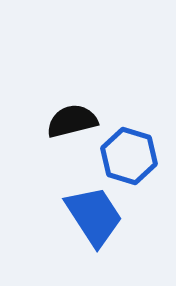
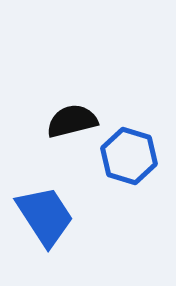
blue trapezoid: moved 49 px left
